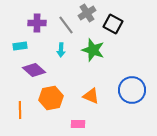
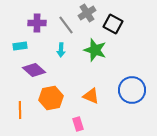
green star: moved 2 px right
pink rectangle: rotated 72 degrees clockwise
